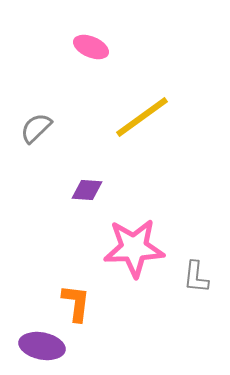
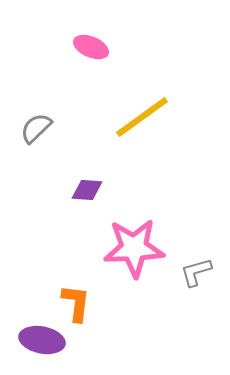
gray L-shape: moved 5 px up; rotated 68 degrees clockwise
purple ellipse: moved 6 px up
